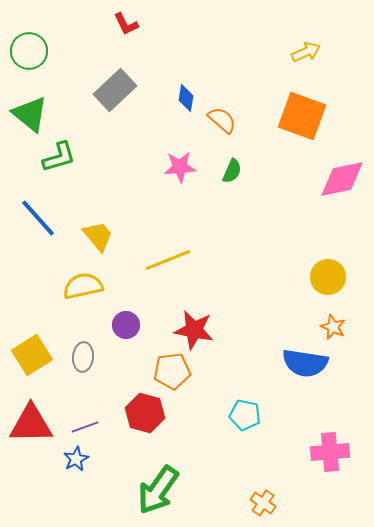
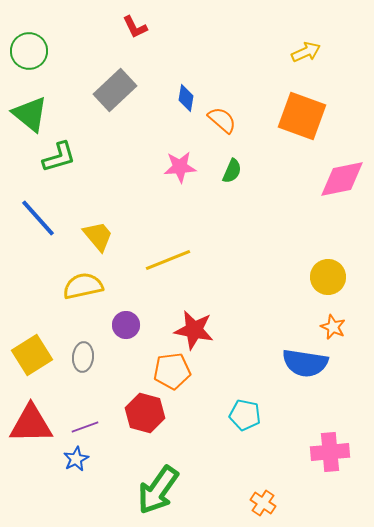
red L-shape: moved 9 px right, 3 px down
